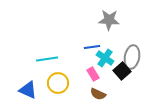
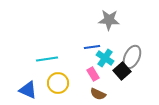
gray ellipse: rotated 15 degrees clockwise
